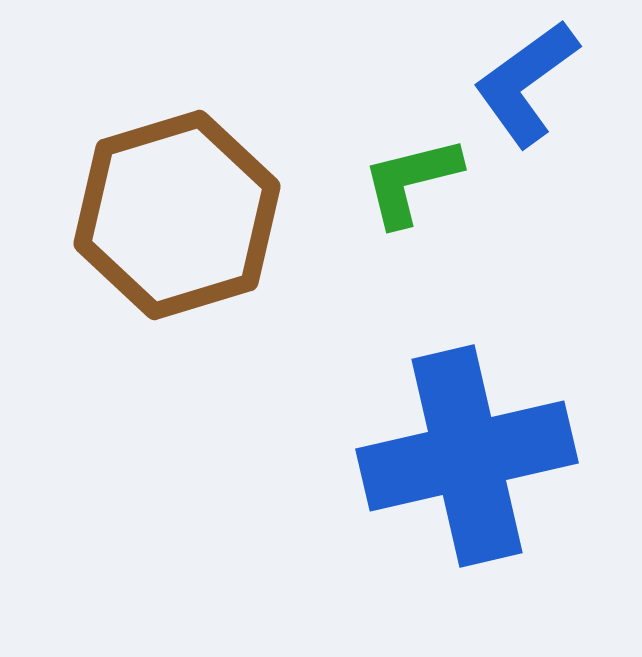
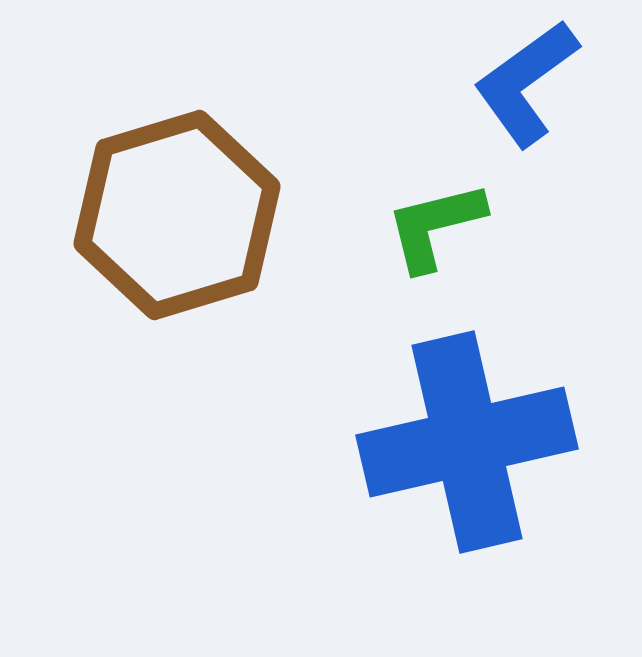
green L-shape: moved 24 px right, 45 px down
blue cross: moved 14 px up
